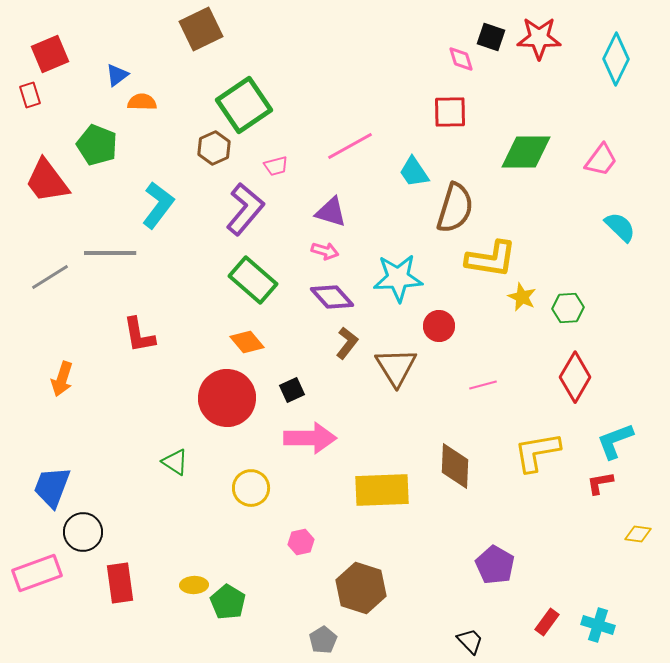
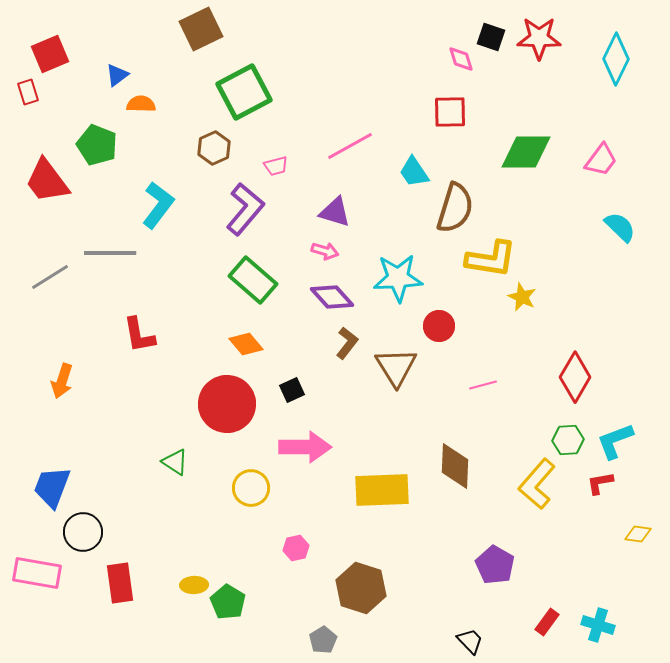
red rectangle at (30, 95): moved 2 px left, 3 px up
orange semicircle at (142, 102): moved 1 px left, 2 px down
green square at (244, 105): moved 13 px up; rotated 6 degrees clockwise
purple triangle at (331, 212): moved 4 px right
green hexagon at (568, 308): moved 132 px down
orange diamond at (247, 342): moved 1 px left, 2 px down
orange arrow at (62, 379): moved 2 px down
red circle at (227, 398): moved 6 px down
pink arrow at (310, 438): moved 5 px left, 9 px down
yellow L-shape at (537, 452): moved 32 px down; rotated 39 degrees counterclockwise
pink hexagon at (301, 542): moved 5 px left, 6 px down
pink rectangle at (37, 573): rotated 30 degrees clockwise
